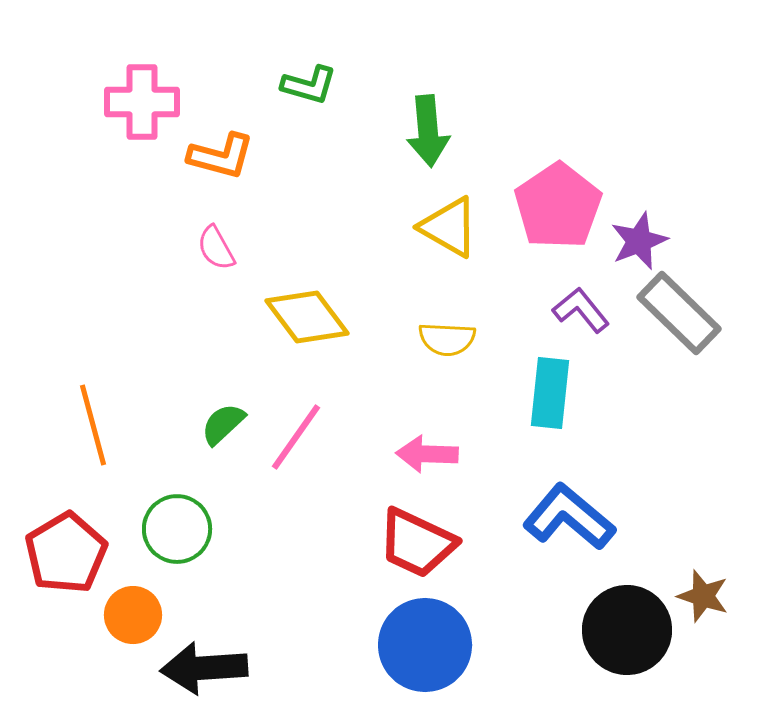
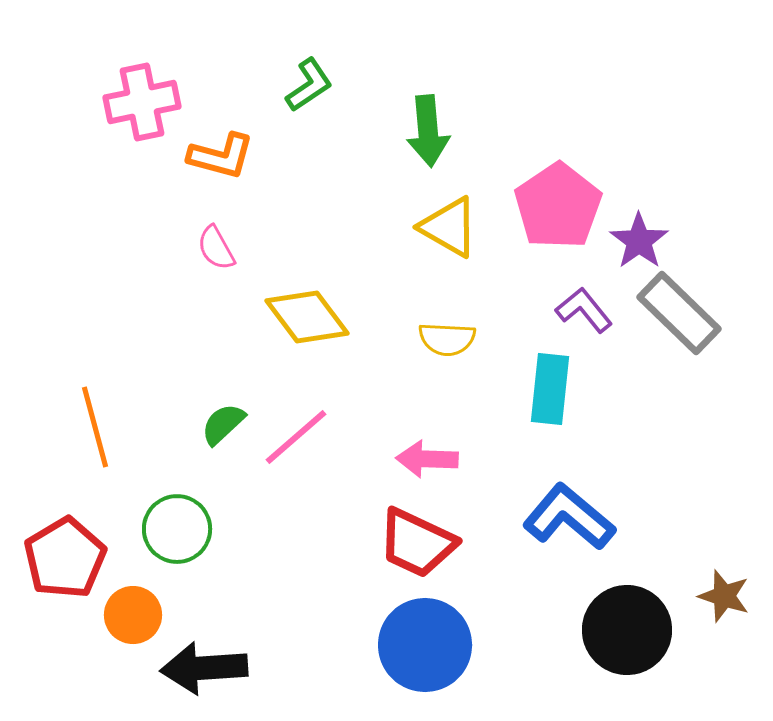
green L-shape: rotated 50 degrees counterclockwise
pink cross: rotated 12 degrees counterclockwise
purple star: rotated 14 degrees counterclockwise
purple L-shape: moved 3 px right
cyan rectangle: moved 4 px up
orange line: moved 2 px right, 2 px down
pink line: rotated 14 degrees clockwise
pink arrow: moved 5 px down
red pentagon: moved 1 px left, 5 px down
brown star: moved 21 px right
